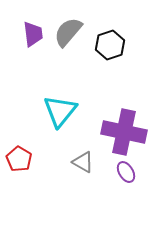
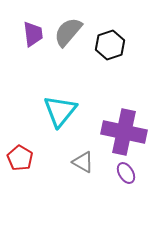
red pentagon: moved 1 px right, 1 px up
purple ellipse: moved 1 px down
